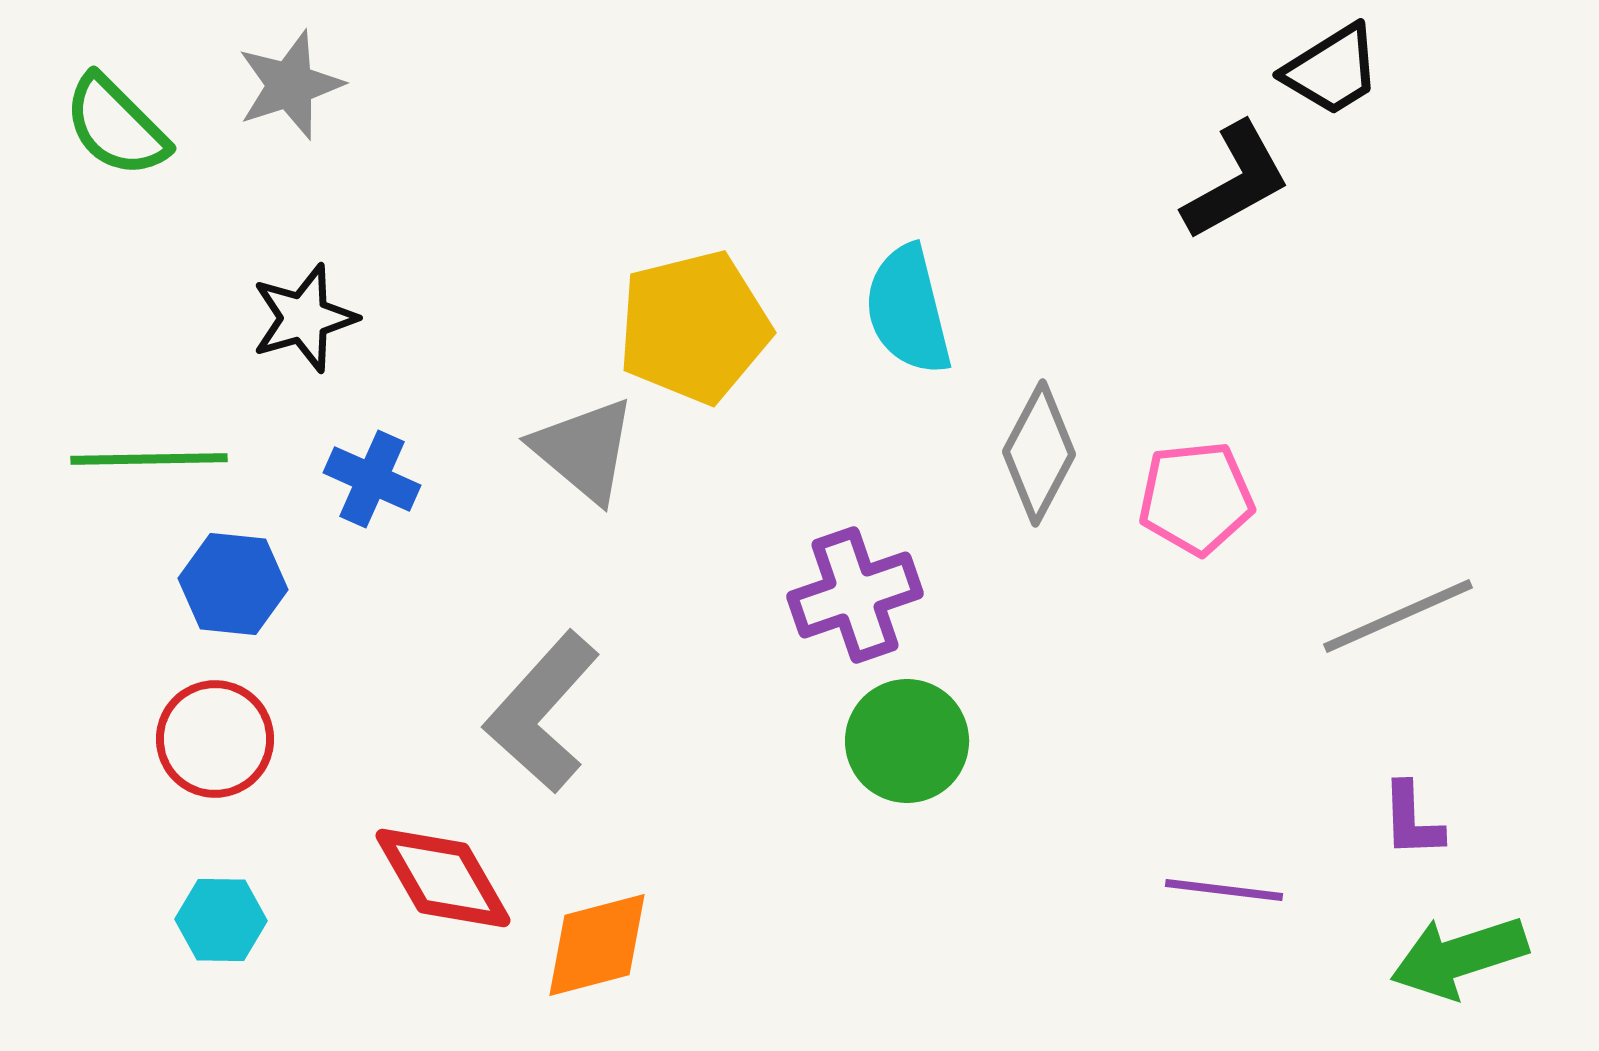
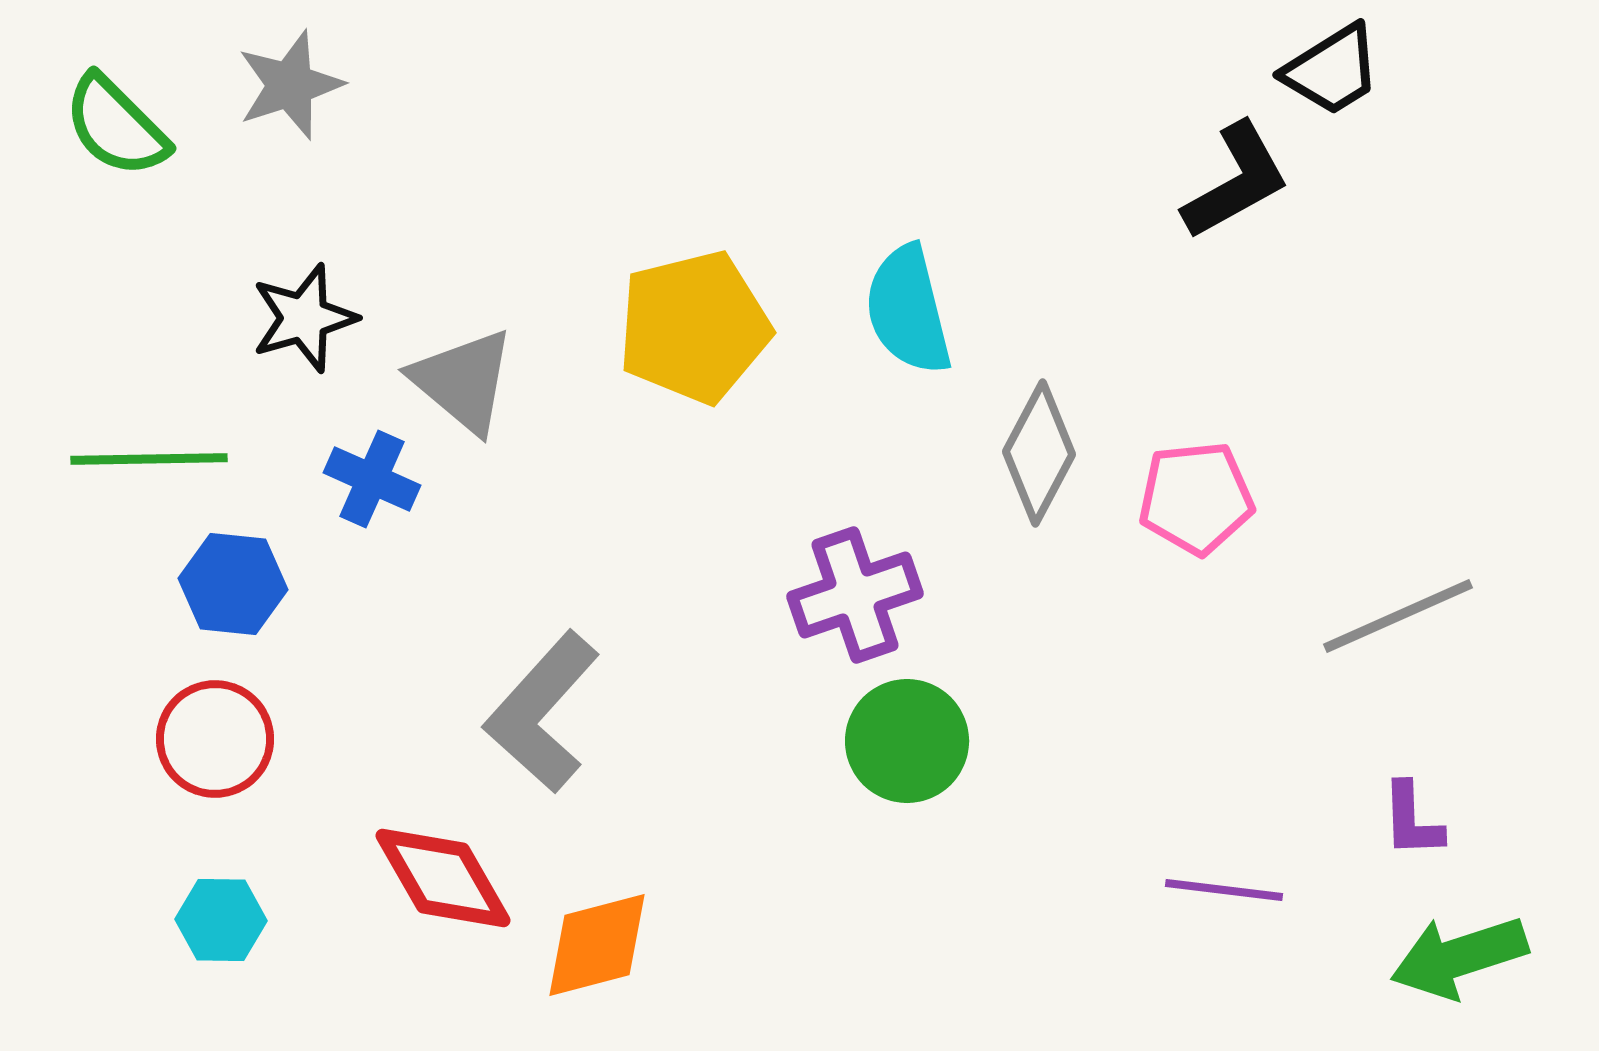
gray triangle: moved 121 px left, 69 px up
